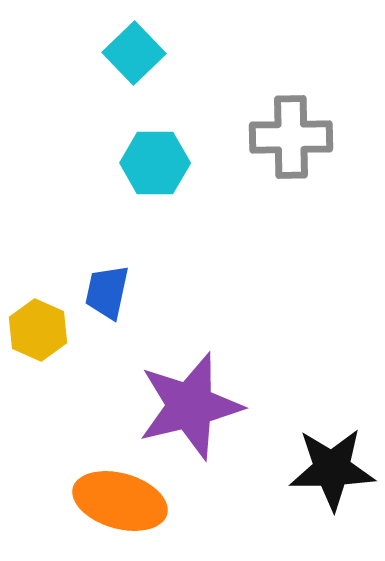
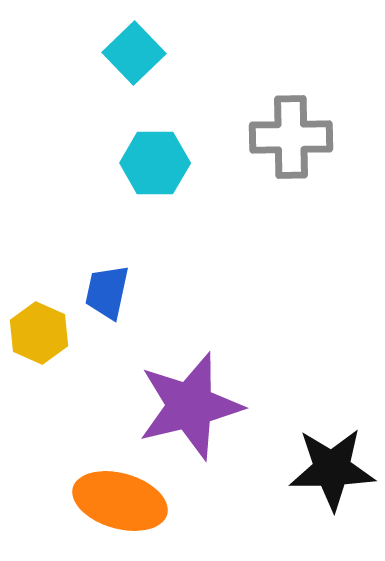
yellow hexagon: moved 1 px right, 3 px down
